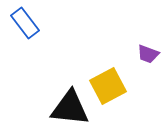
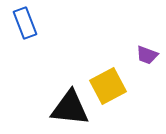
blue rectangle: rotated 16 degrees clockwise
purple trapezoid: moved 1 px left, 1 px down
